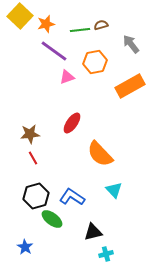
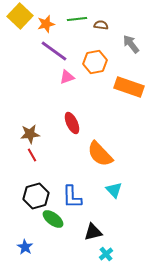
brown semicircle: rotated 24 degrees clockwise
green line: moved 3 px left, 11 px up
orange rectangle: moved 1 px left, 1 px down; rotated 48 degrees clockwise
red ellipse: rotated 60 degrees counterclockwise
red line: moved 1 px left, 3 px up
blue L-shape: rotated 125 degrees counterclockwise
green ellipse: moved 1 px right
cyan cross: rotated 24 degrees counterclockwise
